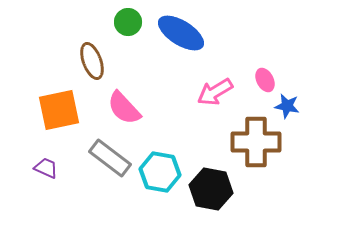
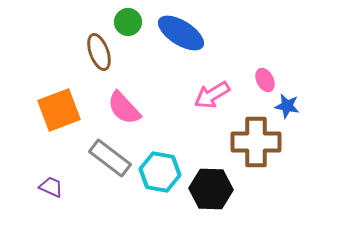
brown ellipse: moved 7 px right, 9 px up
pink arrow: moved 3 px left, 3 px down
orange square: rotated 9 degrees counterclockwise
purple trapezoid: moved 5 px right, 19 px down
black hexagon: rotated 9 degrees counterclockwise
